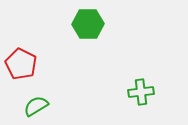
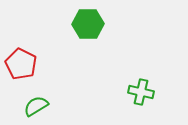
green cross: rotated 20 degrees clockwise
